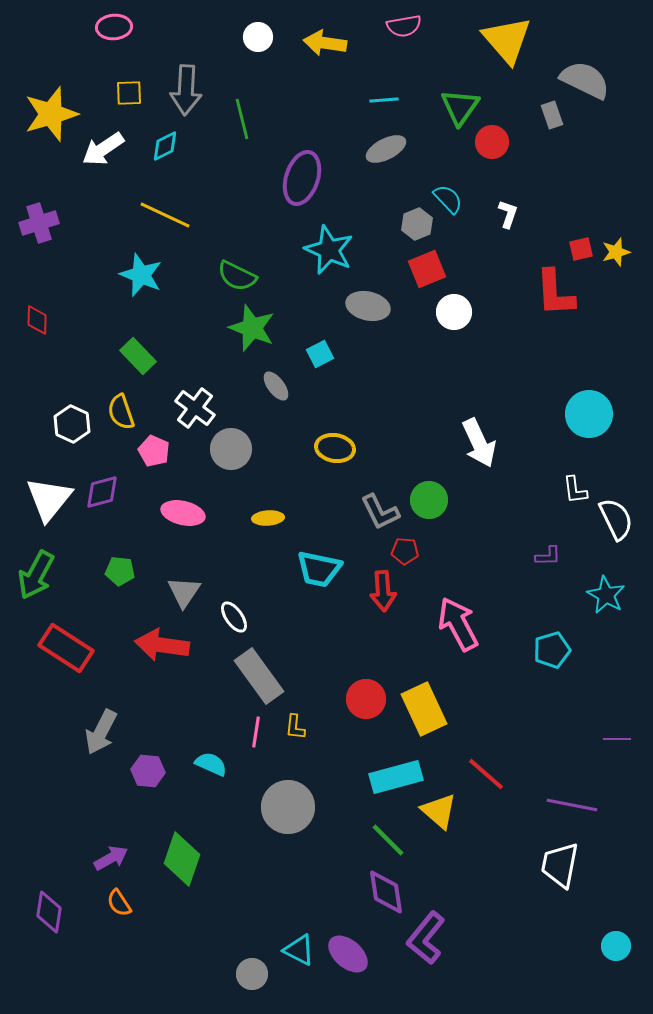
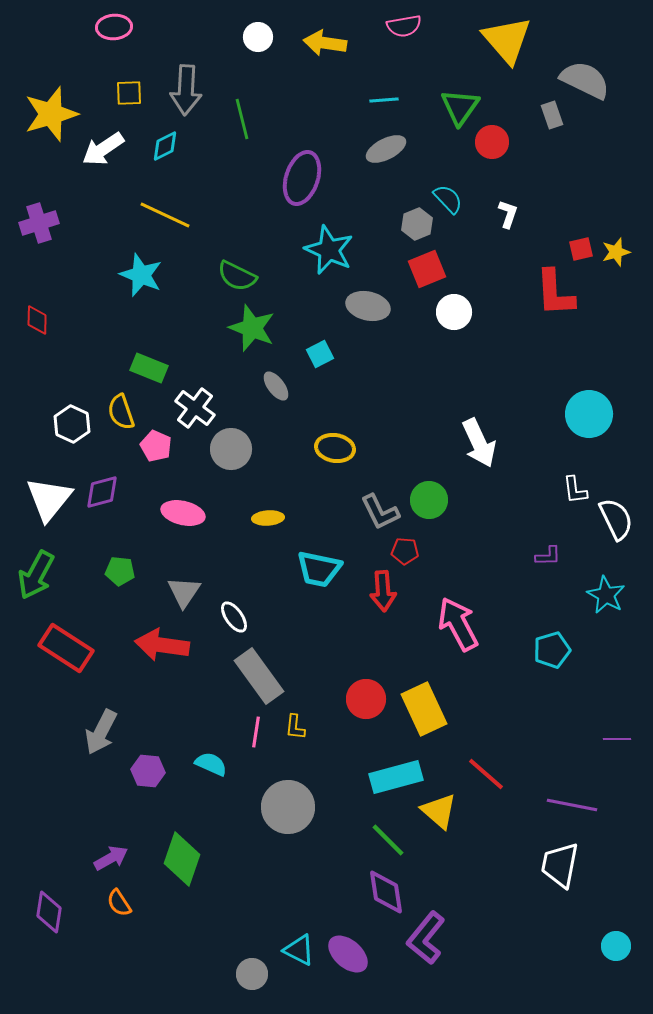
green rectangle at (138, 356): moved 11 px right, 12 px down; rotated 24 degrees counterclockwise
pink pentagon at (154, 451): moved 2 px right, 5 px up
